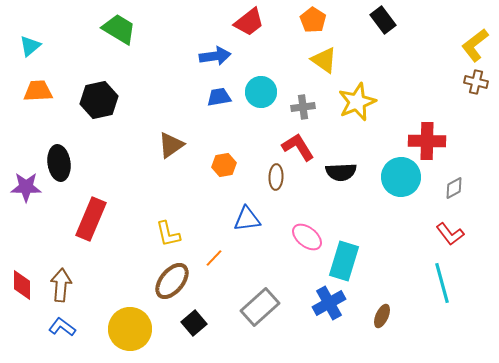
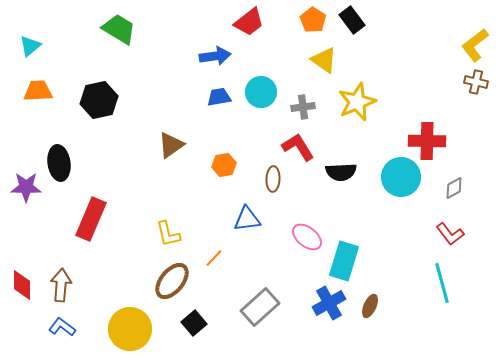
black rectangle at (383, 20): moved 31 px left
brown ellipse at (276, 177): moved 3 px left, 2 px down
brown ellipse at (382, 316): moved 12 px left, 10 px up
